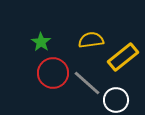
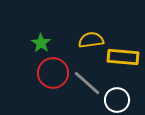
green star: moved 1 px down
yellow rectangle: rotated 44 degrees clockwise
white circle: moved 1 px right
